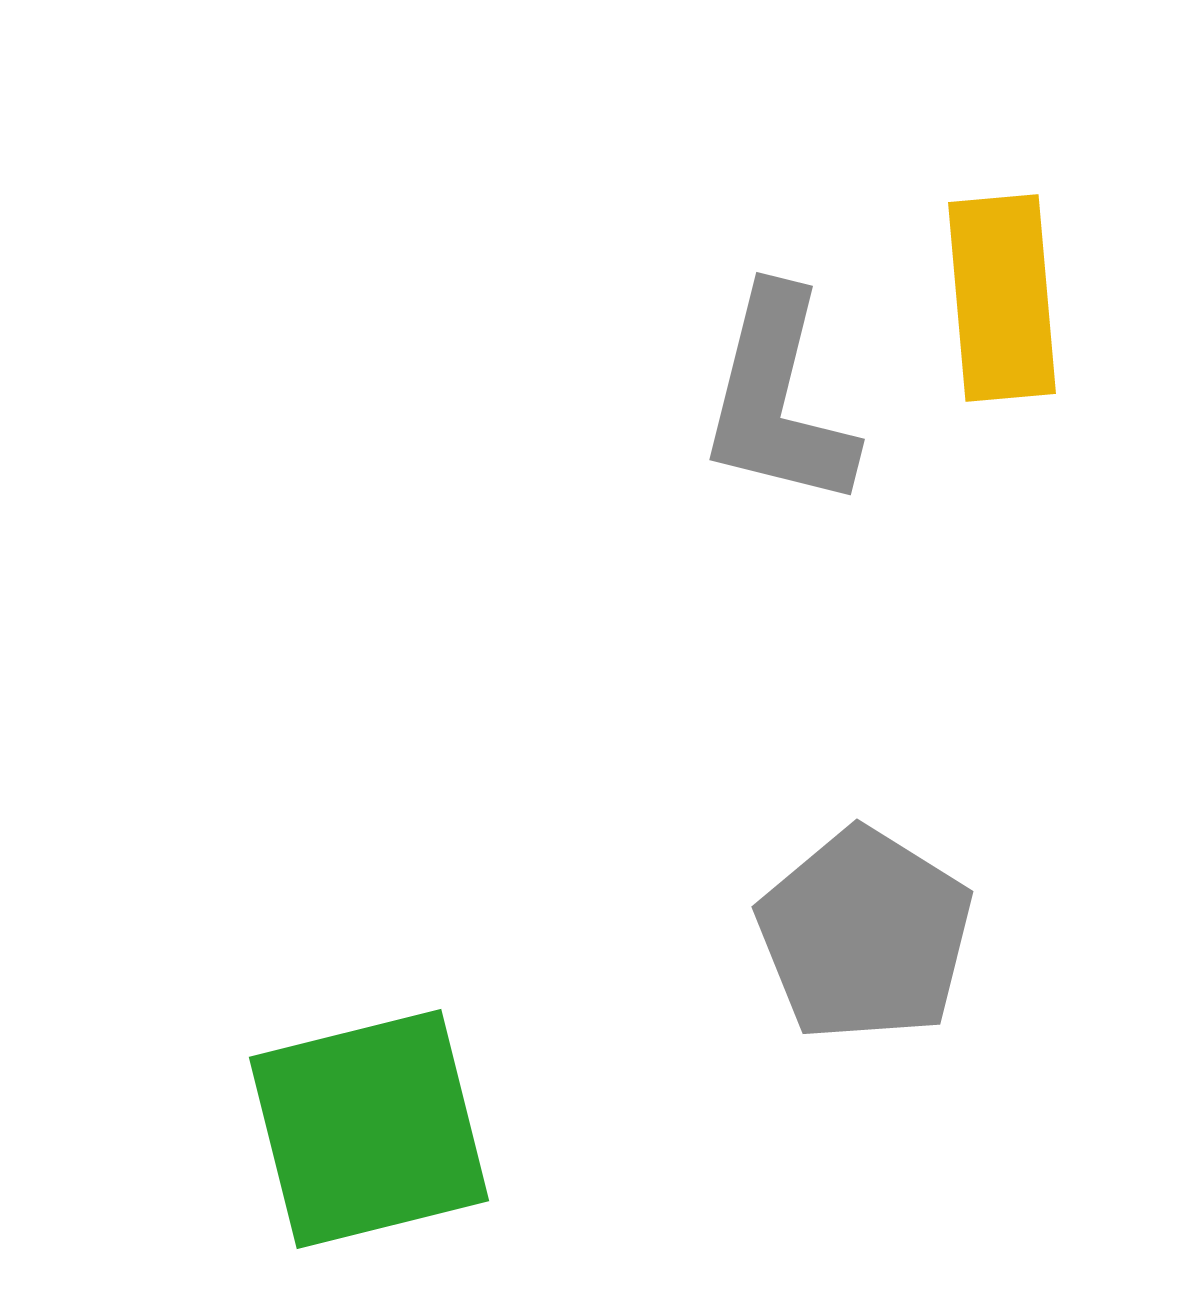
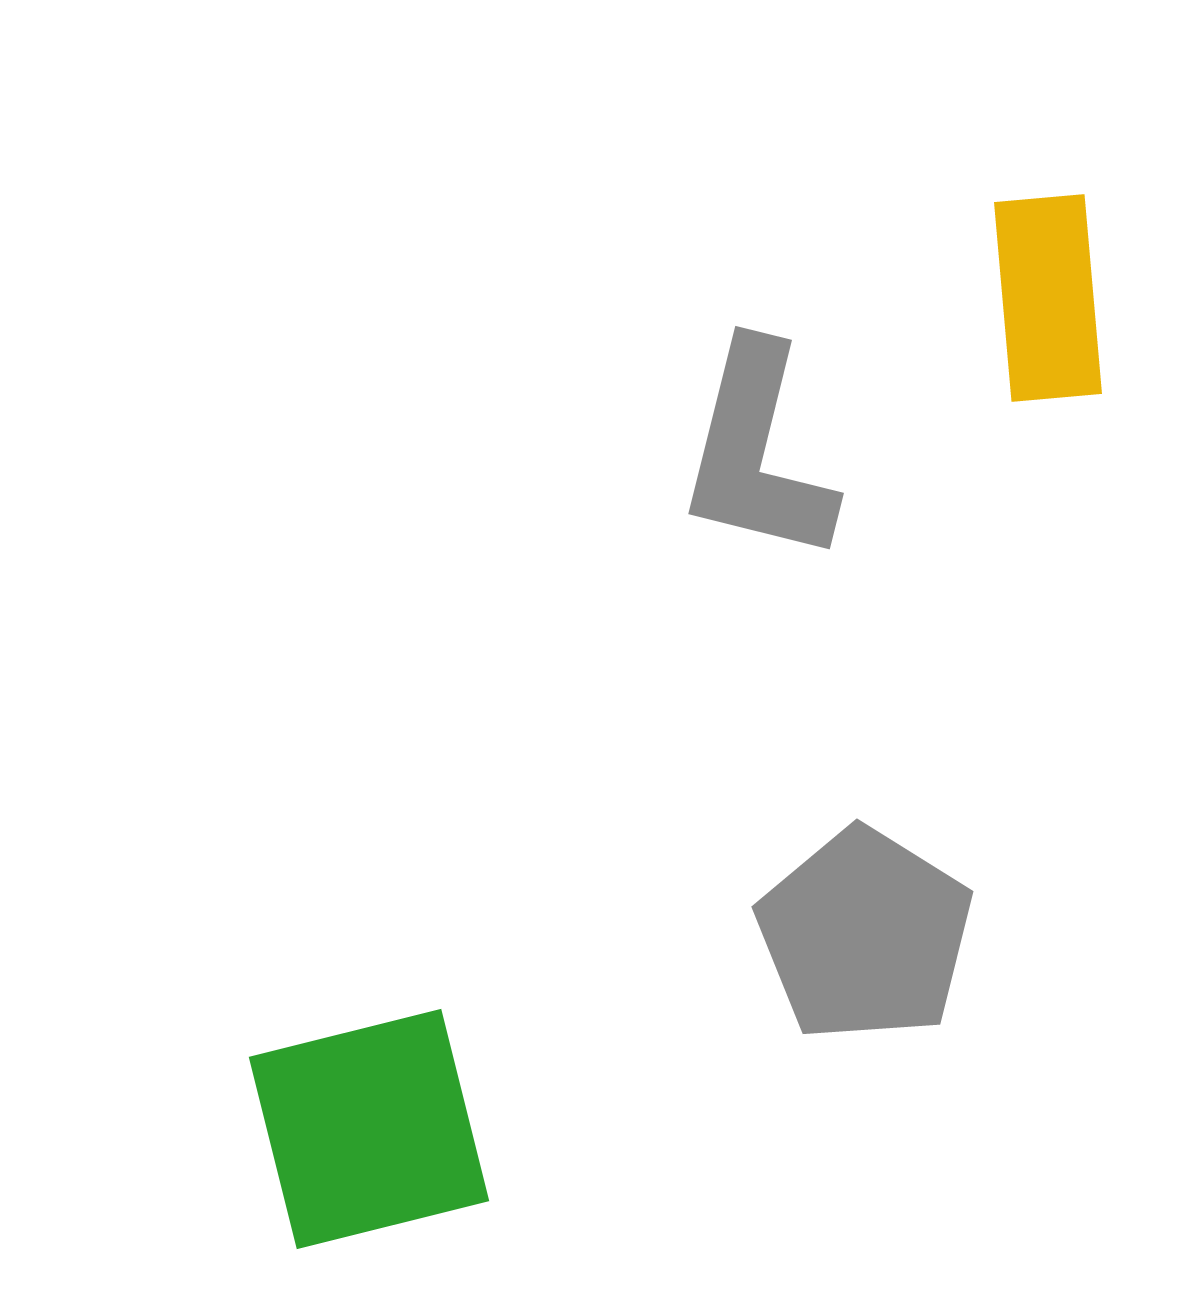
yellow rectangle: moved 46 px right
gray L-shape: moved 21 px left, 54 px down
